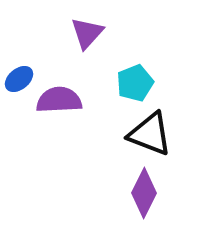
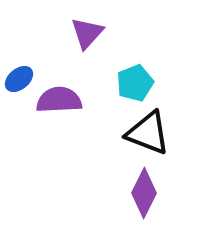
black triangle: moved 2 px left, 1 px up
